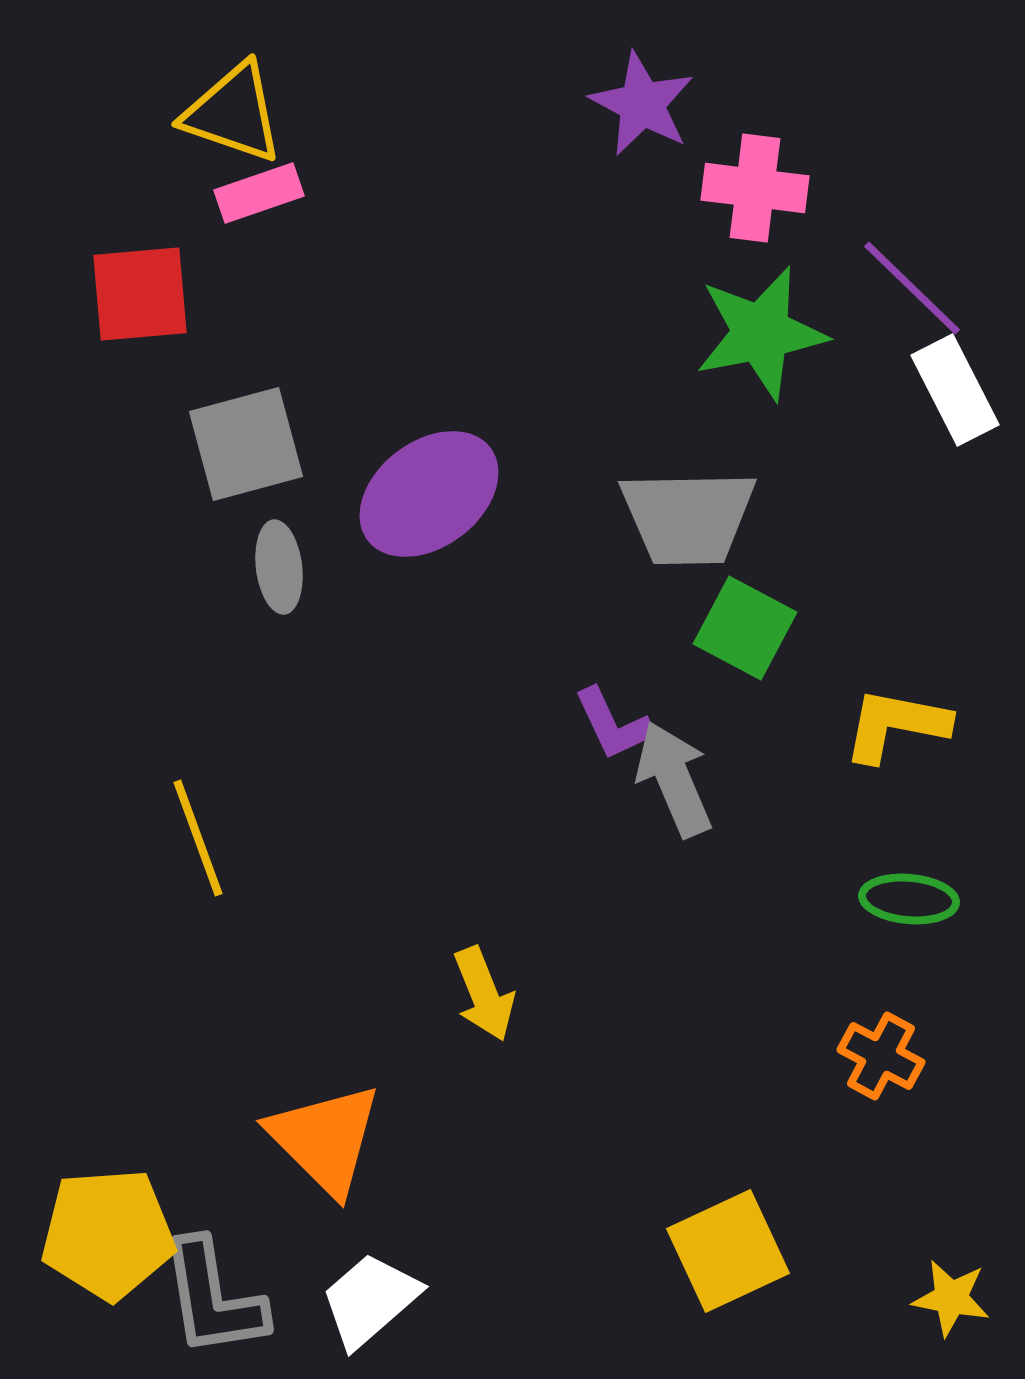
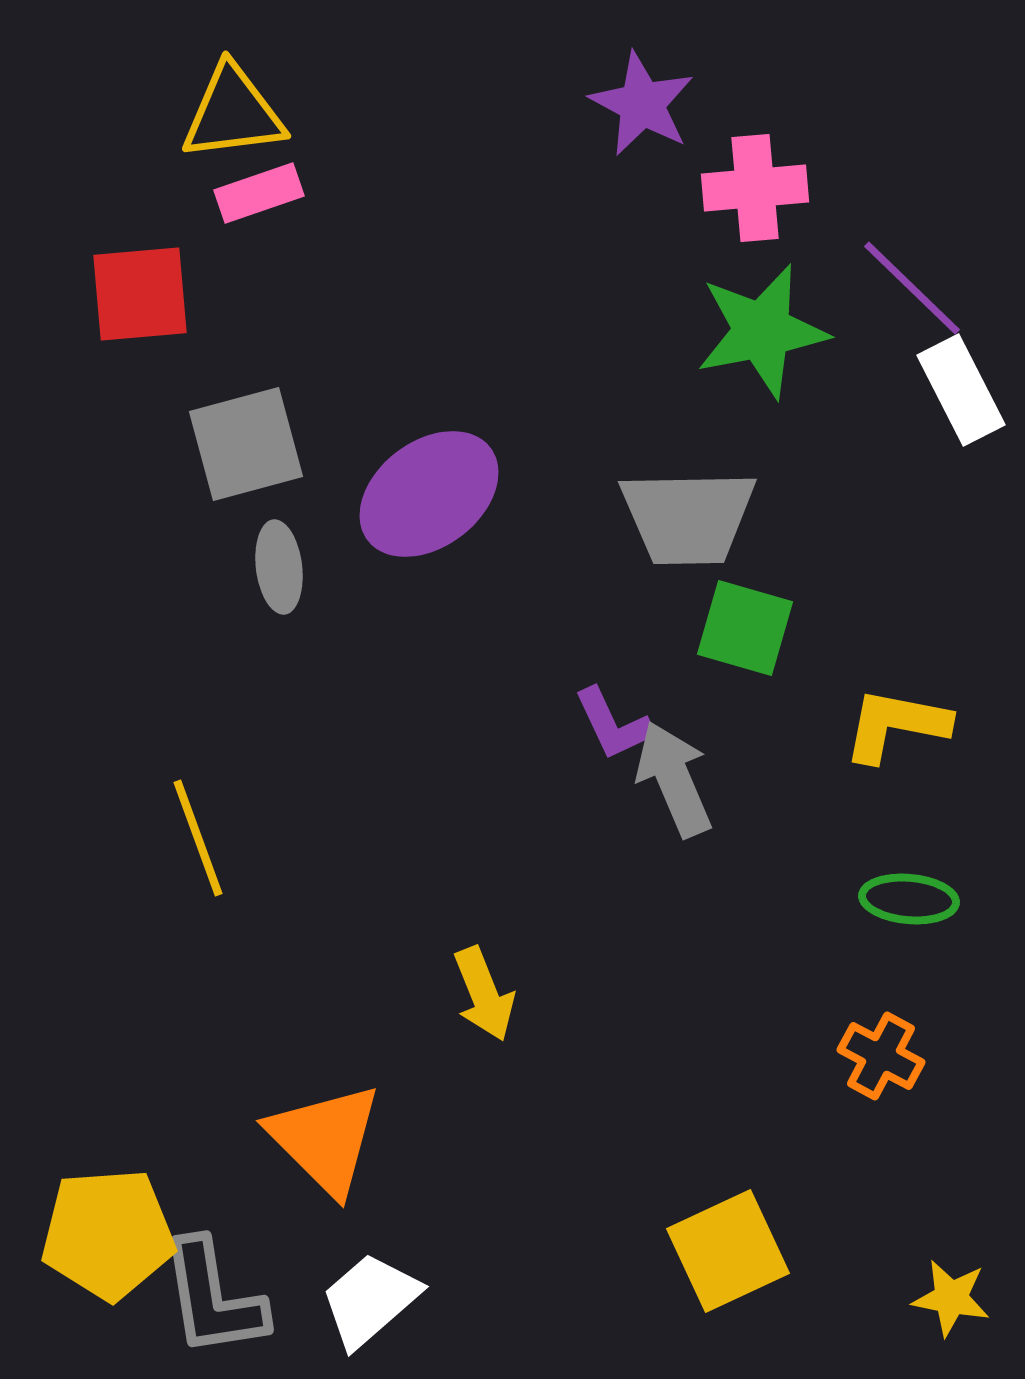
yellow triangle: rotated 26 degrees counterclockwise
pink cross: rotated 12 degrees counterclockwise
green star: moved 1 px right, 2 px up
white rectangle: moved 6 px right
green square: rotated 12 degrees counterclockwise
